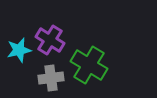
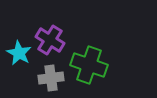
cyan star: moved 3 px down; rotated 30 degrees counterclockwise
green cross: rotated 12 degrees counterclockwise
